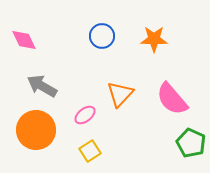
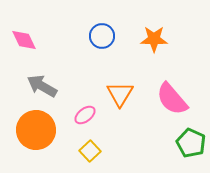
orange triangle: rotated 12 degrees counterclockwise
yellow square: rotated 10 degrees counterclockwise
